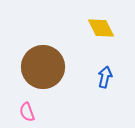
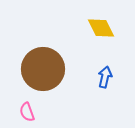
brown circle: moved 2 px down
